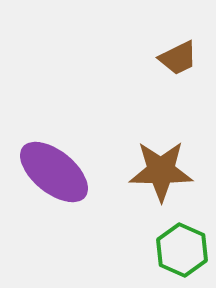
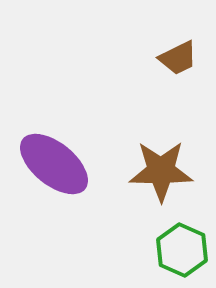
purple ellipse: moved 8 px up
